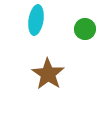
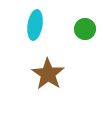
cyan ellipse: moved 1 px left, 5 px down
